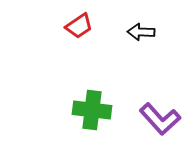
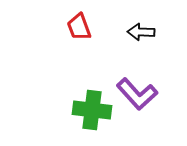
red trapezoid: moved 1 px down; rotated 104 degrees clockwise
purple L-shape: moved 23 px left, 25 px up
